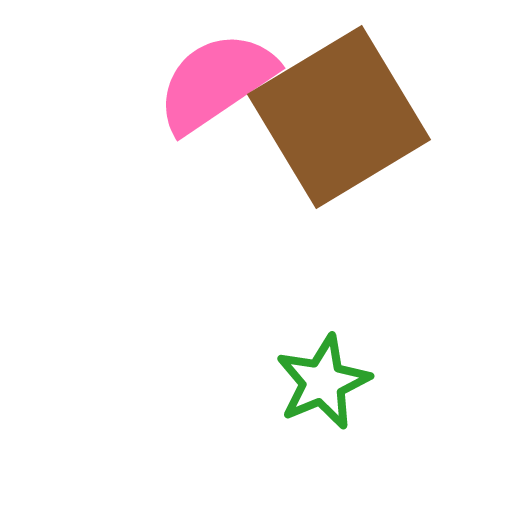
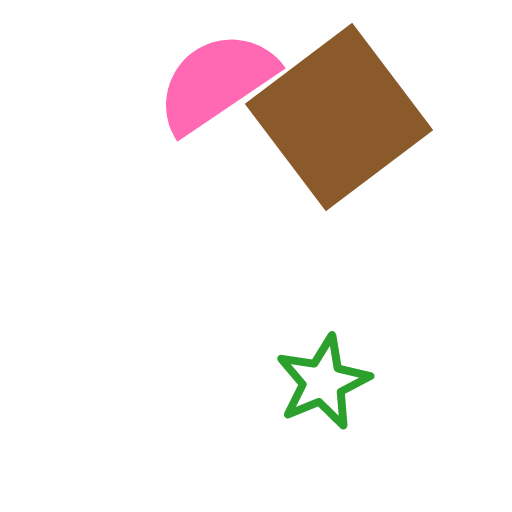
brown square: rotated 6 degrees counterclockwise
